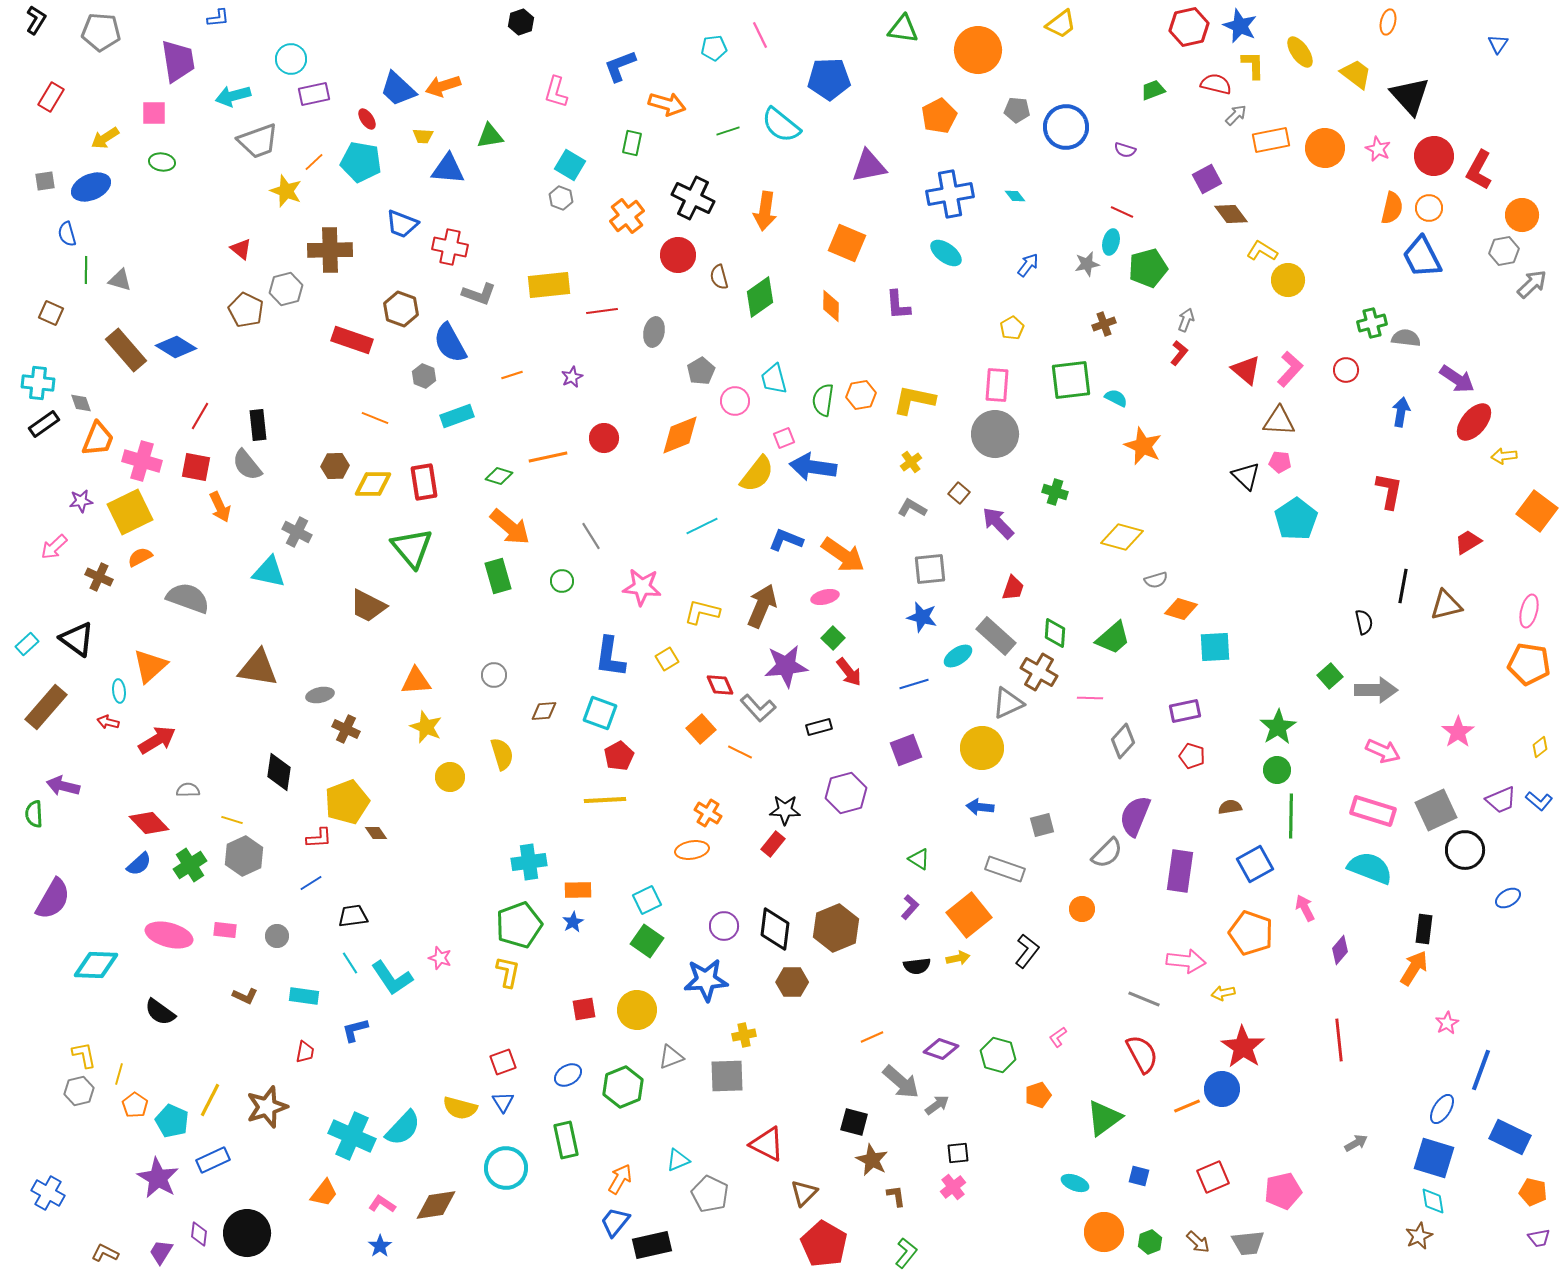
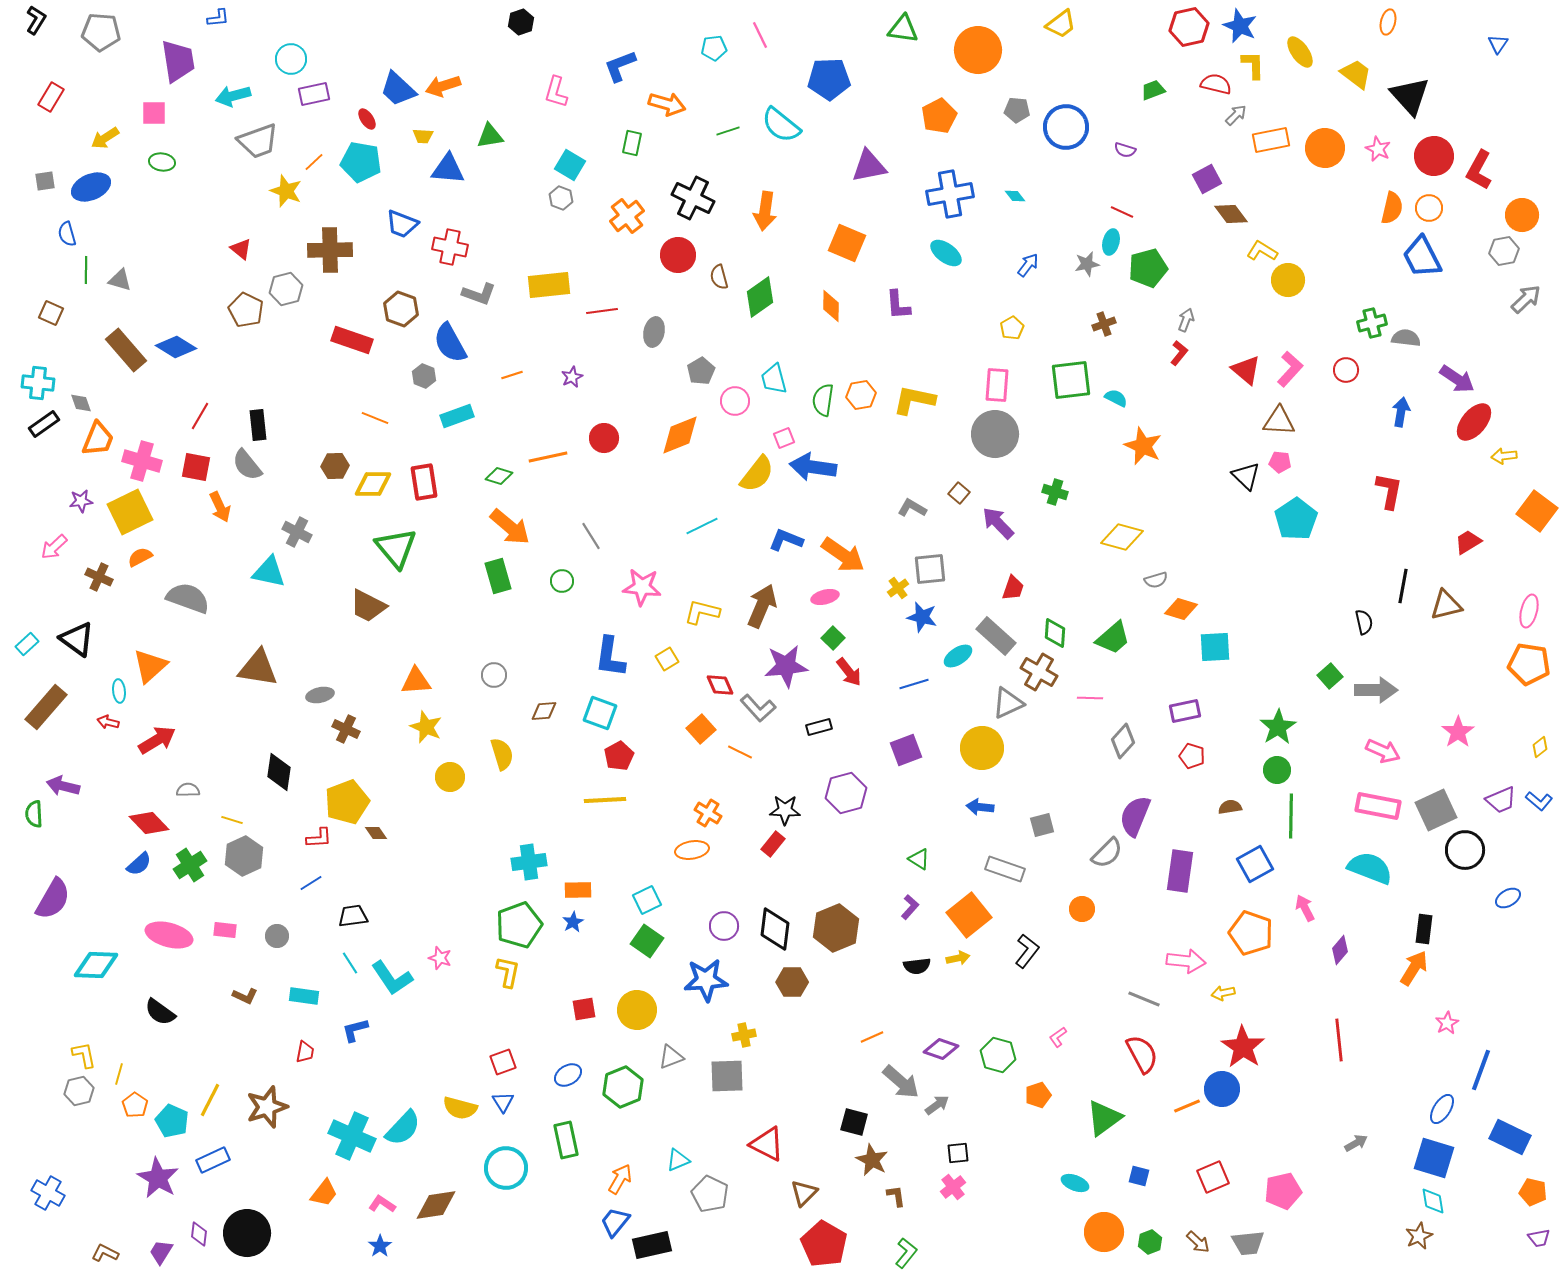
gray arrow at (1532, 284): moved 6 px left, 15 px down
yellow cross at (911, 462): moved 13 px left, 126 px down
green triangle at (412, 548): moved 16 px left
pink rectangle at (1373, 811): moved 5 px right, 5 px up; rotated 6 degrees counterclockwise
